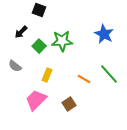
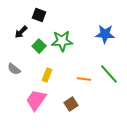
black square: moved 5 px down
blue star: moved 1 px right; rotated 24 degrees counterclockwise
gray semicircle: moved 1 px left, 3 px down
orange line: rotated 24 degrees counterclockwise
pink trapezoid: rotated 10 degrees counterclockwise
brown square: moved 2 px right
